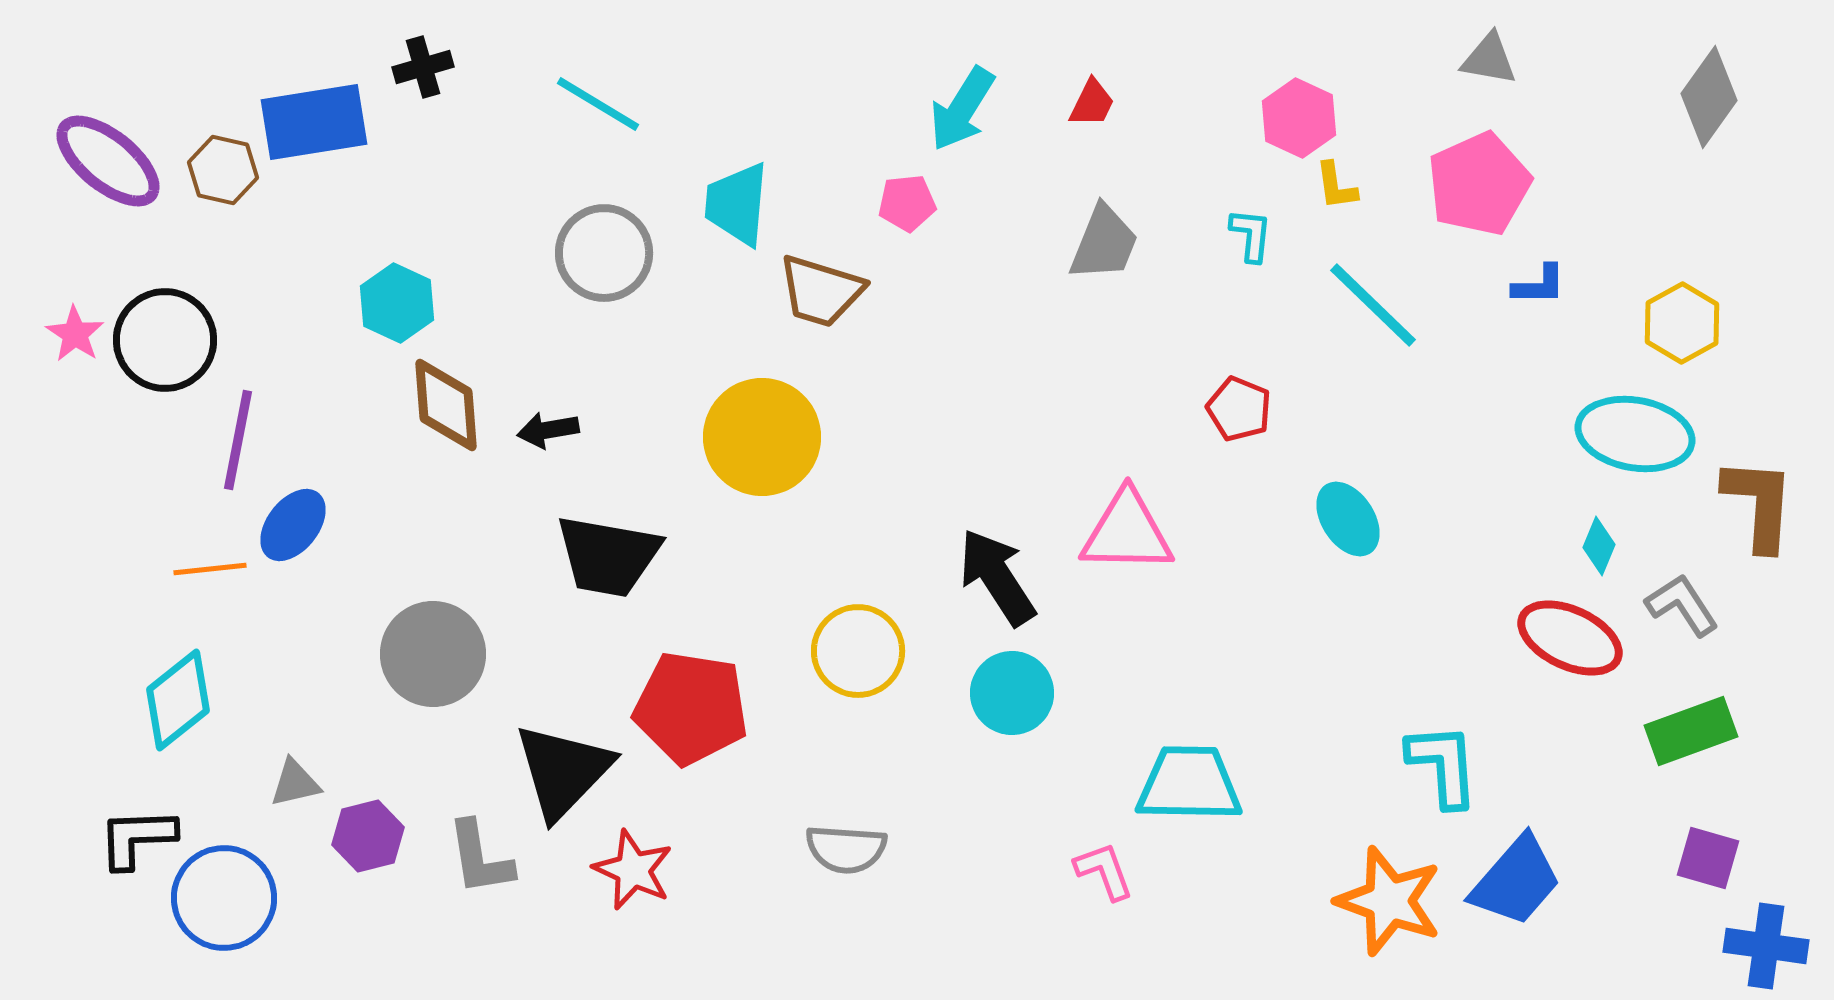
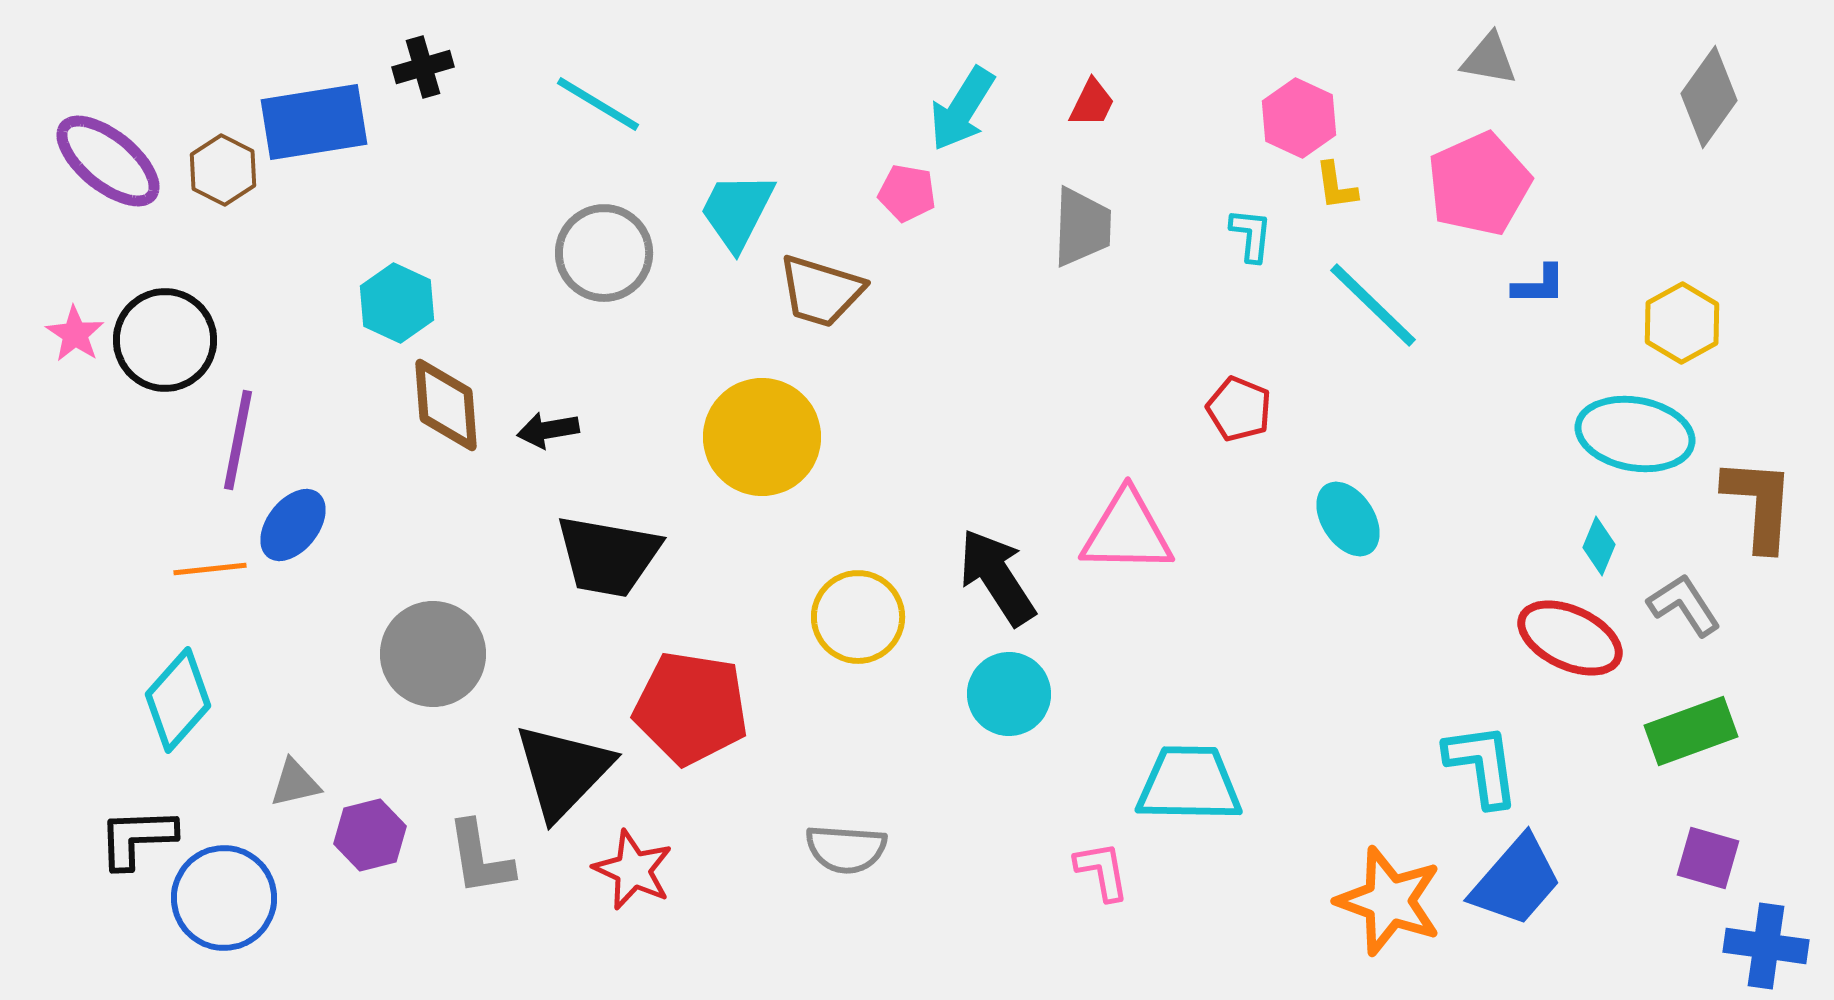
brown hexagon at (223, 170): rotated 14 degrees clockwise
pink pentagon at (907, 203): moved 10 px up; rotated 16 degrees clockwise
cyan trapezoid at (737, 204): moved 7 px down; rotated 22 degrees clockwise
gray trapezoid at (1104, 243): moved 22 px left, 16 px up; rotated 20 degrees counterclockwise
gray L-shape at (1682, 605): moved 2 px right
yellow circle at (858, 651): moved 34 px up
cyan circle at (1012, 693): moved 3 px left, 1 px down
cyan diamond at (178, 700): rotated 10 degrees counterclockwise
cyan L-shape at (1443, 765): moved 39 px right; rotated 4 degrees counterclockwise
purple hexagon at (368, 836): moved 2 px right, 1 px up
pink L-shape at (1104, 871): moved 2 px left; rotated 10 degrees clockwise
